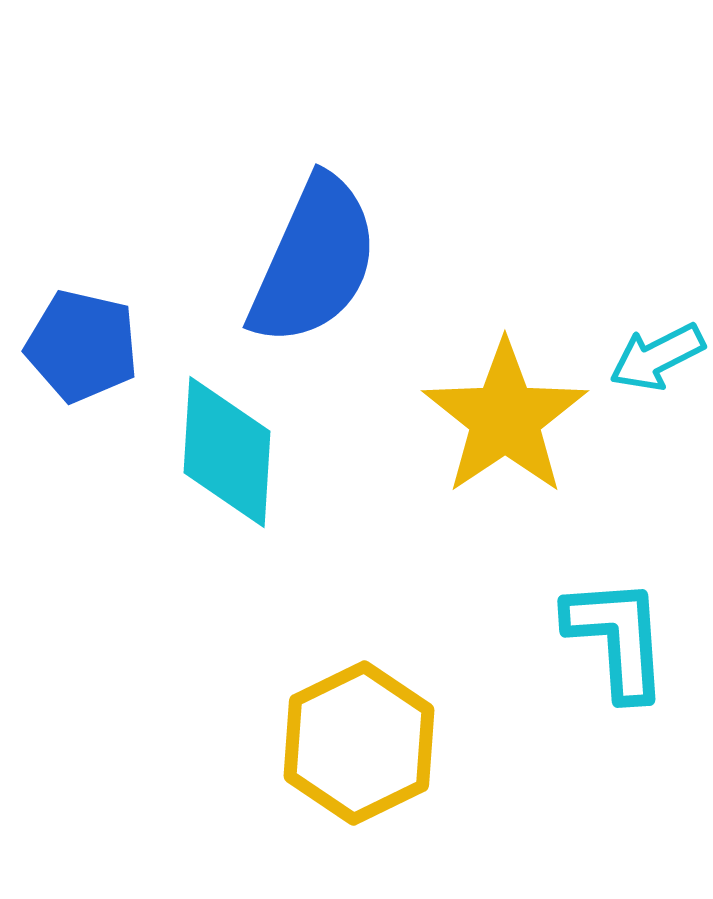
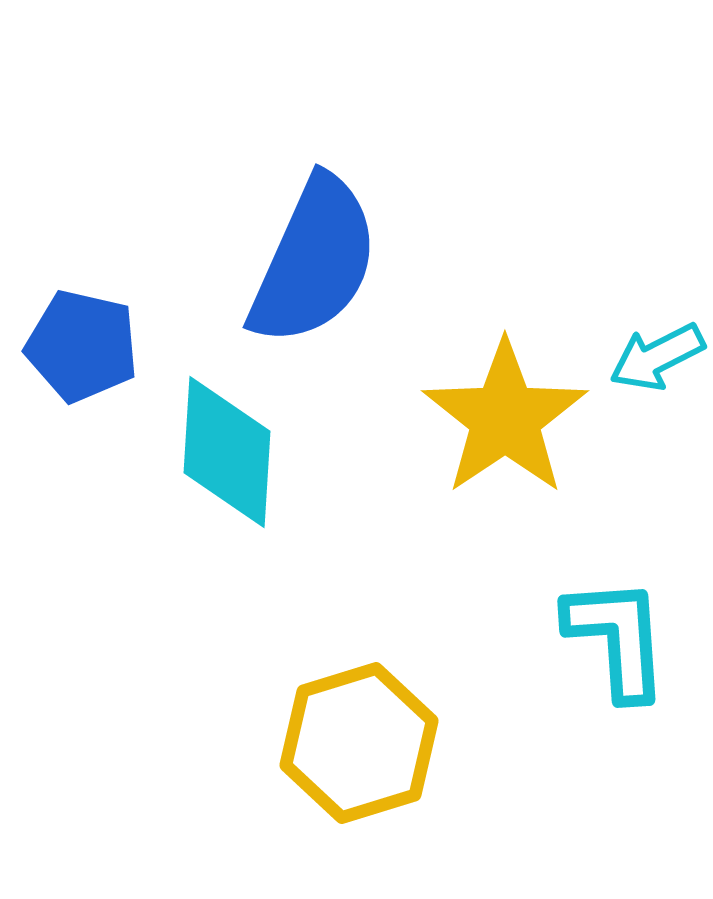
yellow hexagon: rotated 9 degrees clockwise
